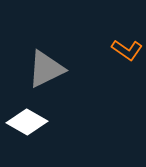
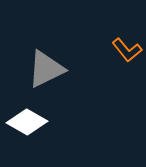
orange L-shape: rotated 16 degrees clockwise
